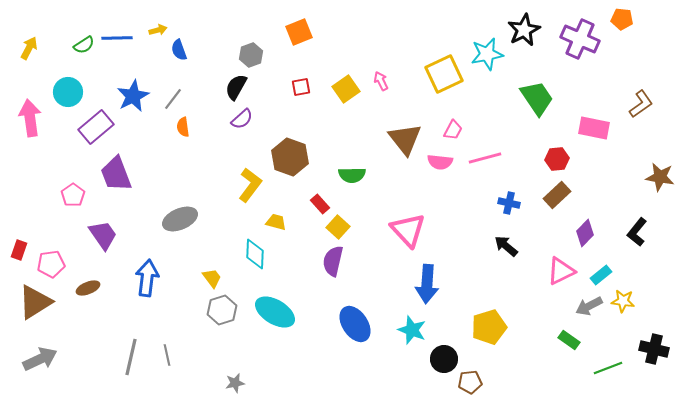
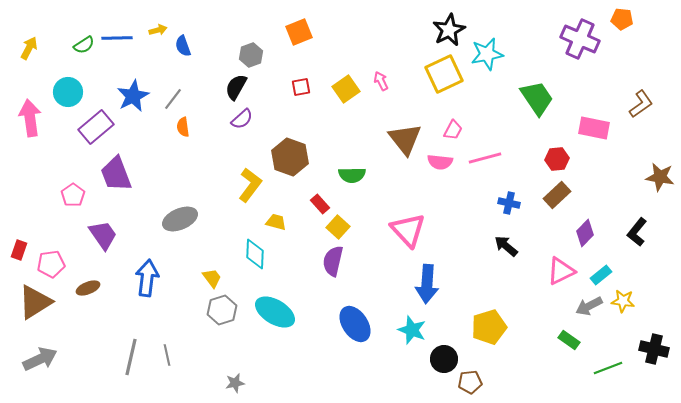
black star at (524, 30): moved 75 px left
blue semicircle at (179, 50): moved 4 px right, 4 px up
